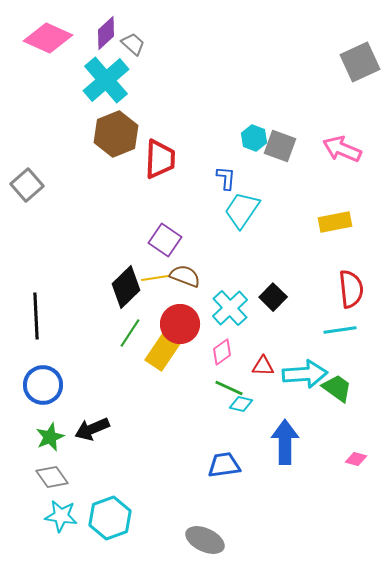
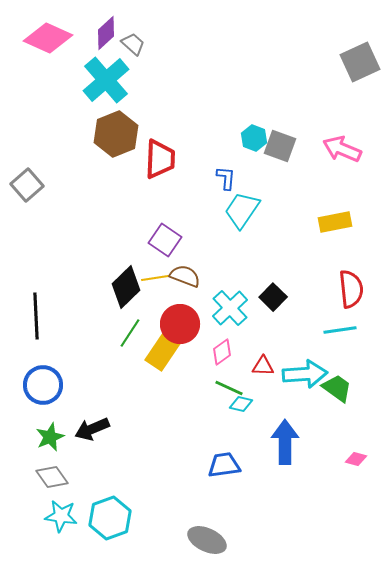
gray ellipse at (205, 540): moved 2 px right
